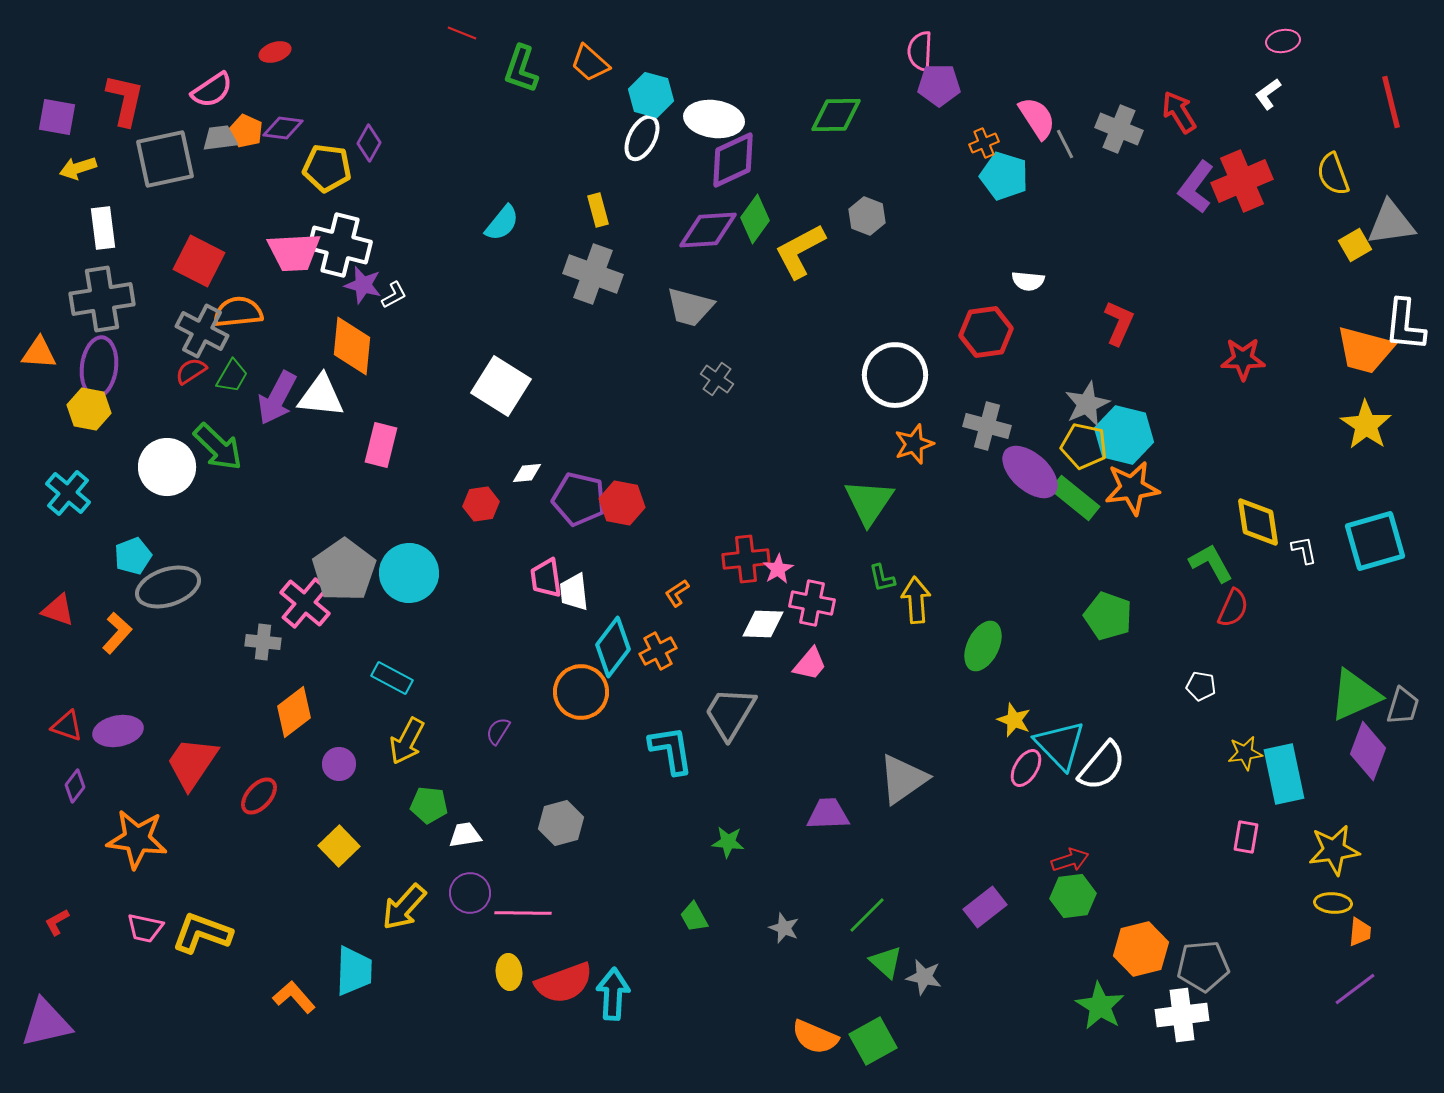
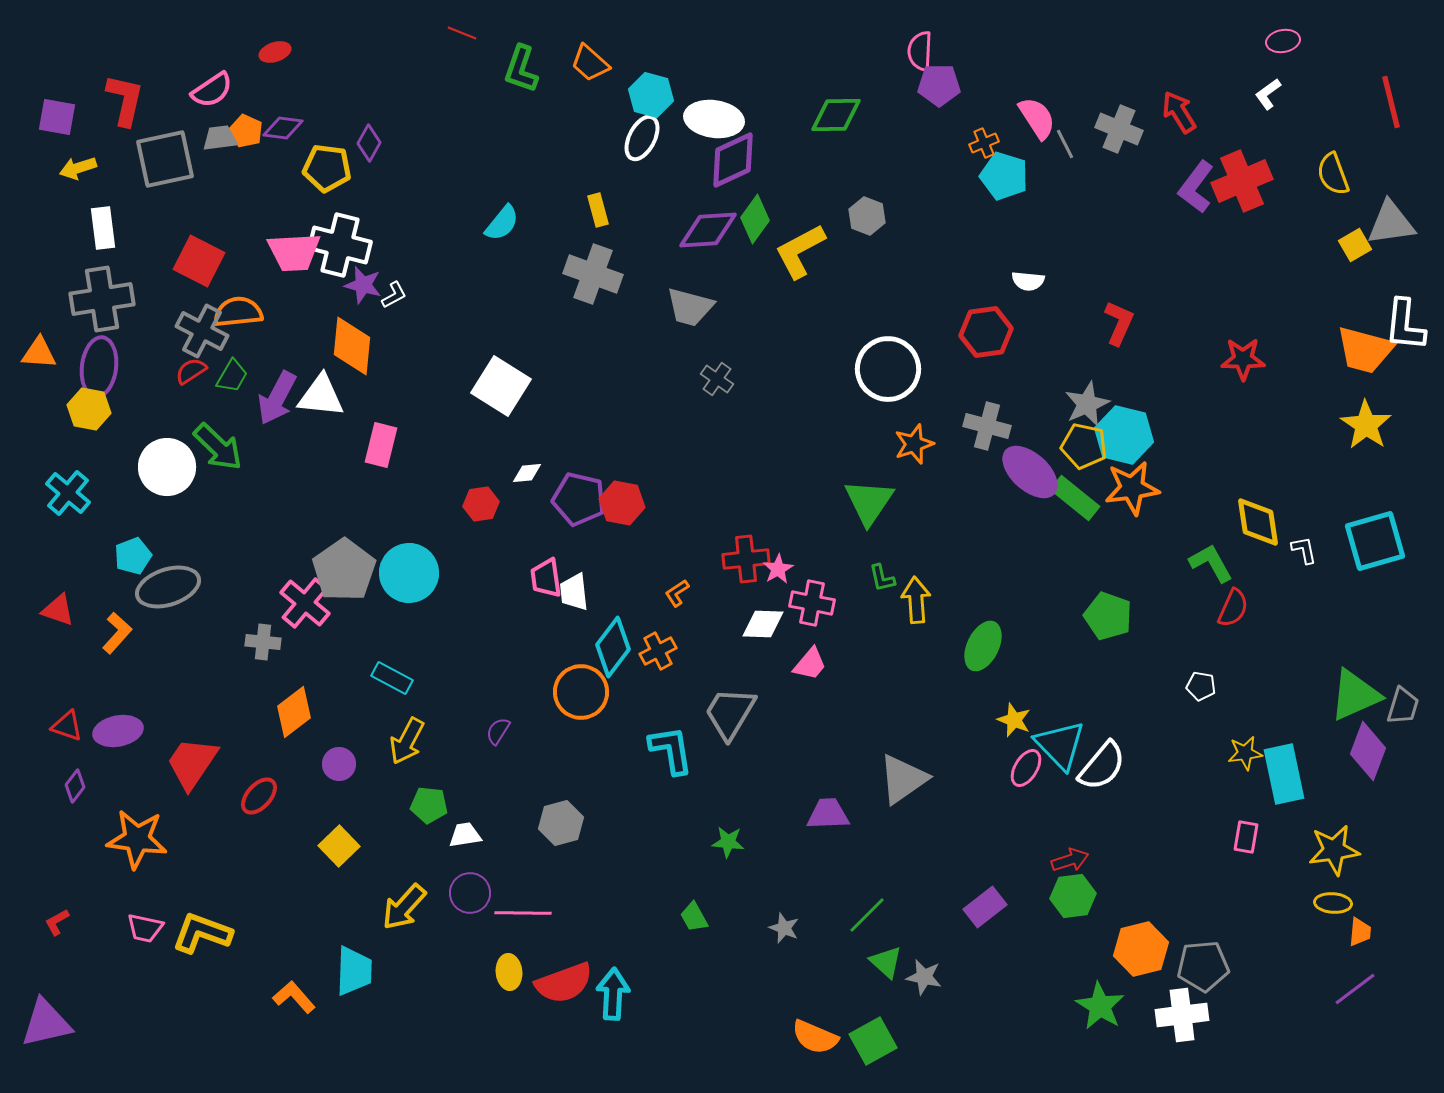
white circle at (895, 375): moved 7 px left, 6 px up
